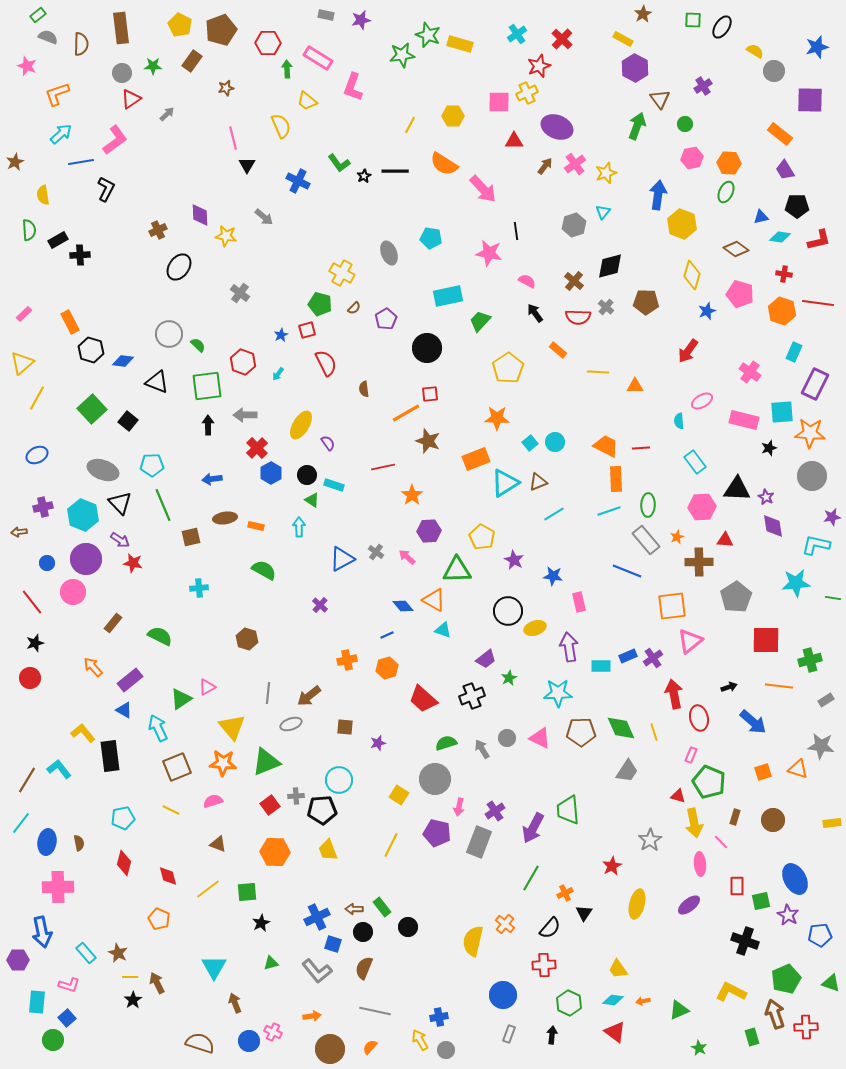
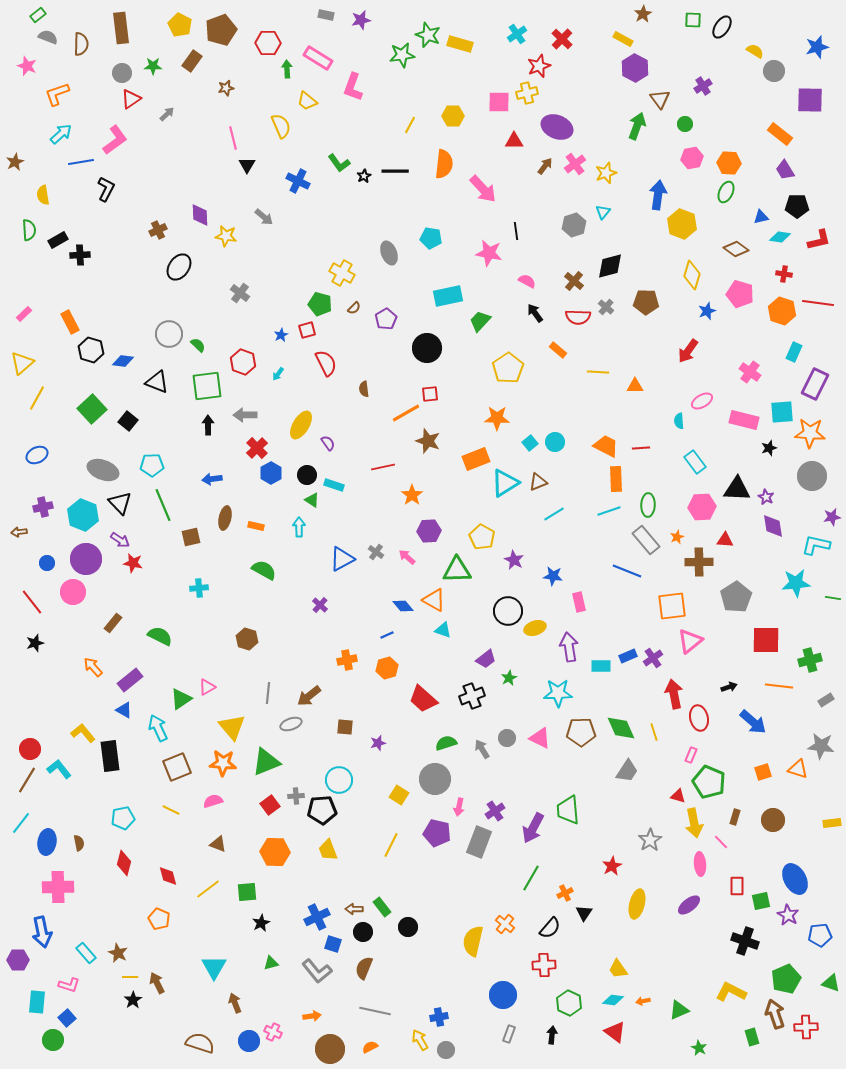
yellow cross at (527, 93): rotated 10 degrees clockwise
orange semicircle at (444, 164): rotated 116 degrees counterclockwise
brown ellipse at (225, 518): rotated 70 degrees counterclockwise
red circle at (30, 678): moved 71 px down
orange semicircle at (370, 1047): rotated 21 degrees clockwise
